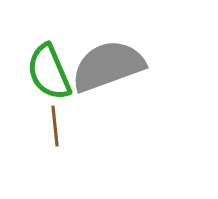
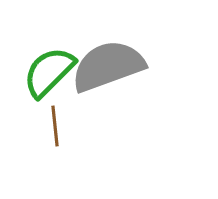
green semicircle: rotated 68 degrees clockwise
